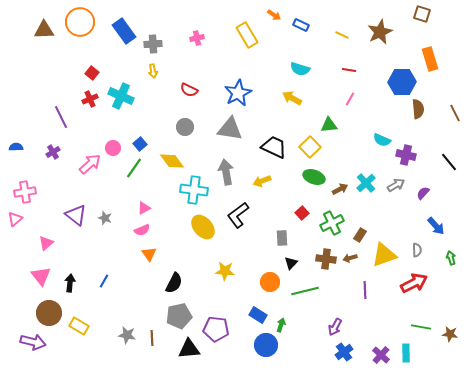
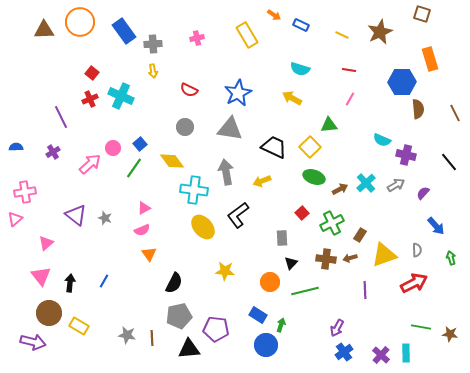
purple arrow at (335, 327): moved 2 px right, 1 px down
